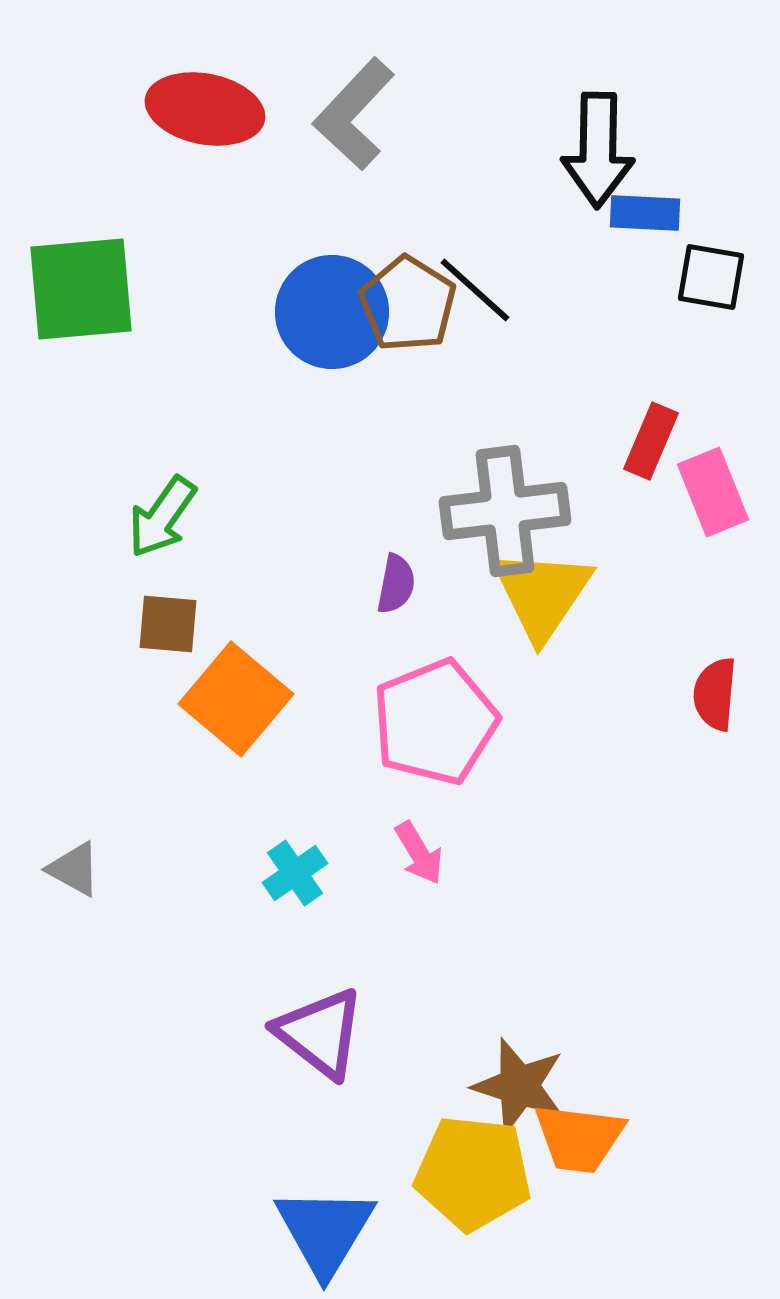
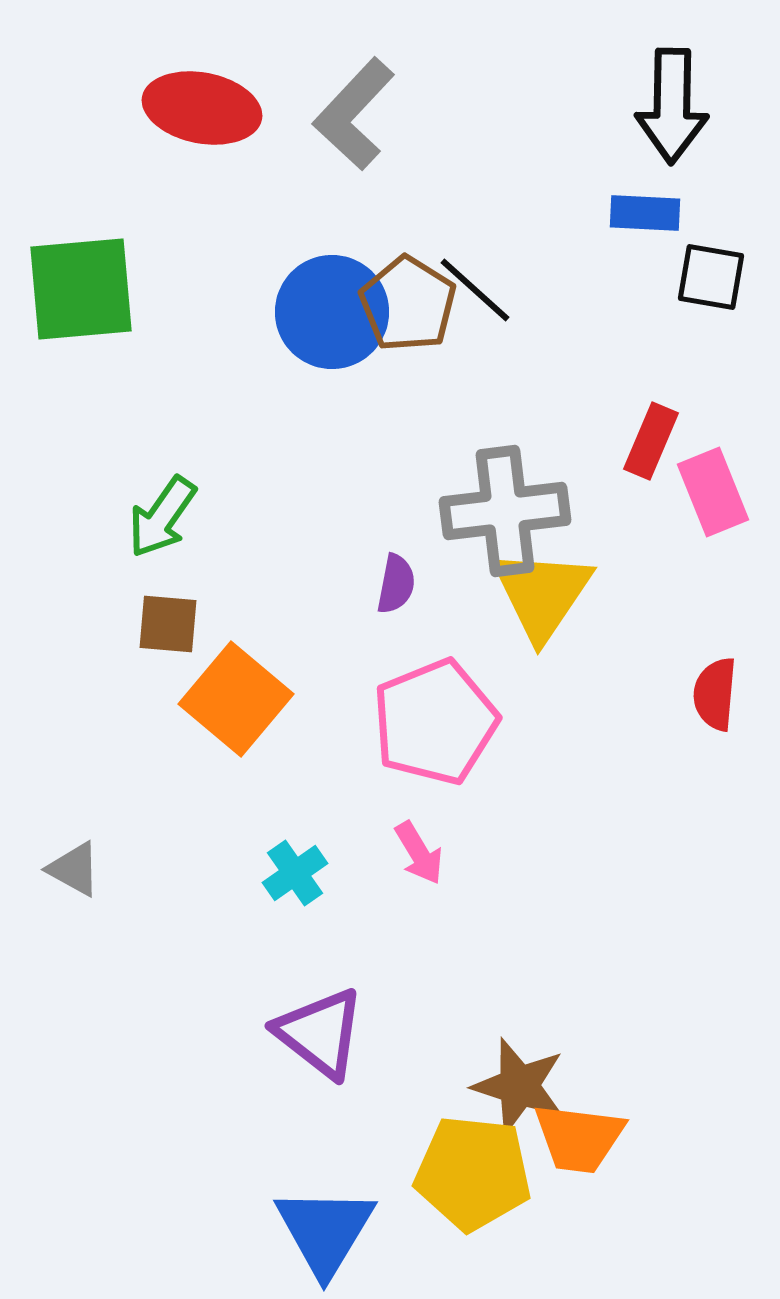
red ellipse: moved 3 px left, 1 px up
black arrow: moved 74 px right, 44 px up
